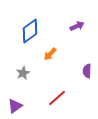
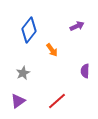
blue diamond: moved 1 px left, 1 px up; rotated 15 degrees counterclockwise
orange arrow: moved 2 px right, 4 px up; rotated 80 degrees counterclockwise
purple semicircle: moved 2 px left
red line: moved 3 px down
purple triangle: moved 3 px right, 5 px up
